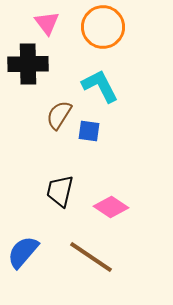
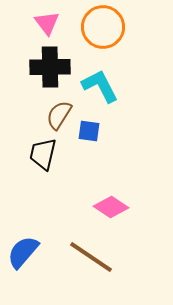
black cross: moved 22 px right, 3 px down
black trapezoid: moved 17 px left, 37 px up
